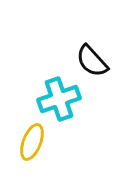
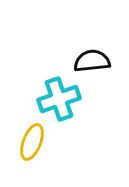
black semicircle: rotated 126 degrees clockwise
